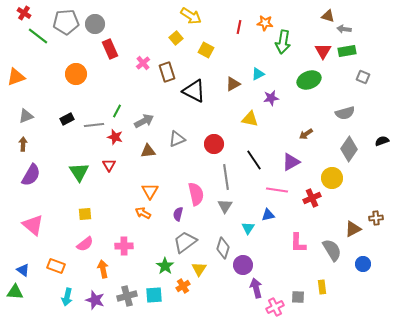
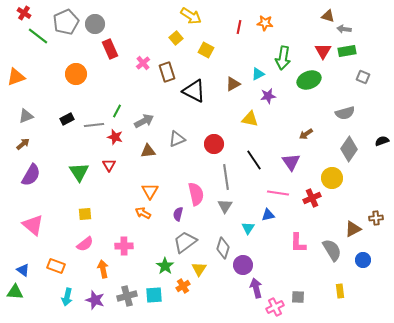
gray pentagon at (66, 22): rotated 20 degrees counterclockwise
green arrow at (283, 42): moved 16 px down
purple star at (271, 98): moved 3 px left, 2 px up
brown arrow at (23, 144): rotated 48 degrees clockwise
purple triangle at (291, 162): rotated 36 degrees counterclockwise
pink line at (277, 190): moved 1 px right, 3 px down
blue circle at (363, 264): moved 4 px up
yellow rectangle at (322, 287): moved 18 px right, 4 px down
